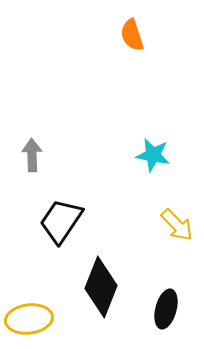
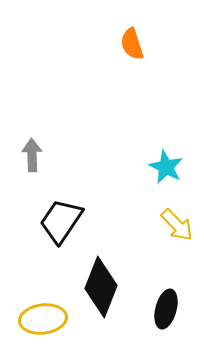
orange semicircle: moved 9 px down
cyan star: moved 13 px right, 12 px down; rotated 16 degrees clockwise
yellow ellipse: moved 14 px right
